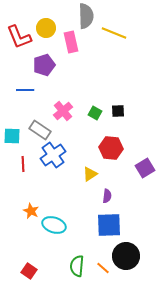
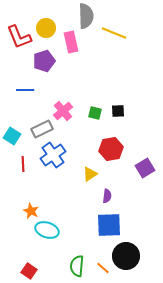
purple pentagon: moved 4 px up
green square: rotated 16 degrees counterclockwise
gray rectangle: moved 2 px right, 1 px up; rotated 60 degrees counterclockwise
cyan square: rotated 30 degrees clockwise
red hexagon: moved 1 px down; rotated 15 degrees counterclockwise
cyan ellipse: moved 7 px left, 5 px down
